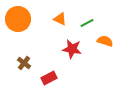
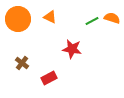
orange triangle: moved 10 px left, 2 px up
green line: moved 5 px right, 2 px up
orange semicircle: moved 7 px right, 23 px up
brown cross: moved 2 px left
